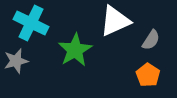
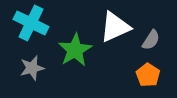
white triangle: moved 6 px down
gray star: moved 16 px right, 7 px down
